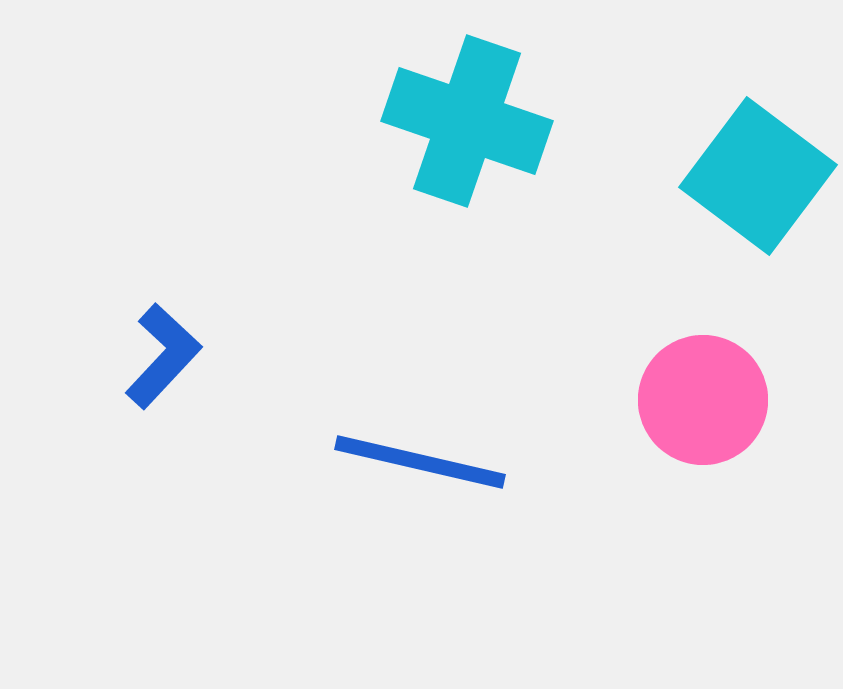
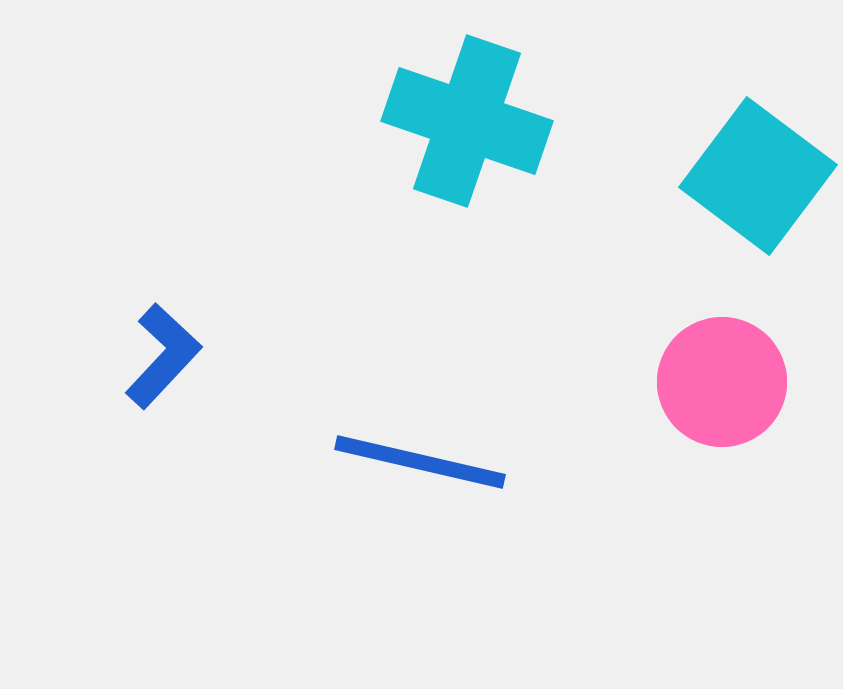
pink circle: moved 19 px right, 18 px up
